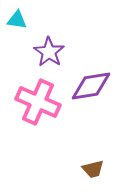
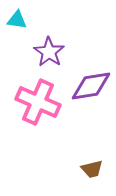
brown trapezoid: moved 1 px left
